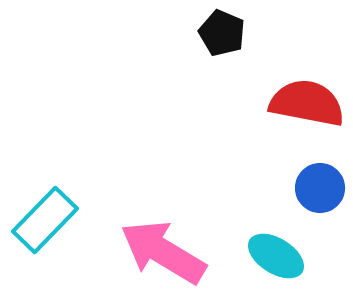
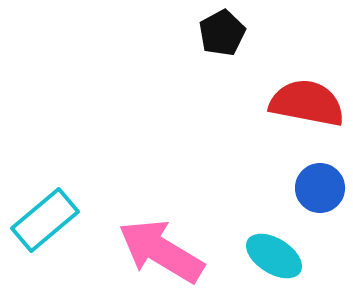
black pentagon: rotated 21 degrees clockwise
cyan rectangle: rotated 6 degrees clockwise
pink arrow: moved 2 px left, 1 px up
cyan ellipse: moved 2 px left
